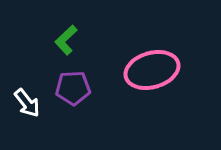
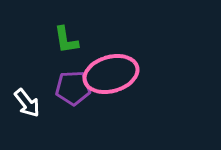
green L-shape: rotated 56 degrees counterclockwise
pink ellipse: moved 41 px left, 4 px down
